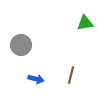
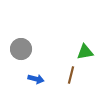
green triangle: moved 29 px down
gray circle: moved 4 px down
